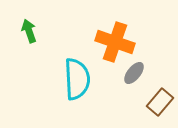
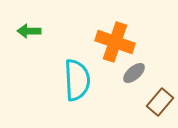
green arrow: rotated 70 degrees counterclockwise
gray ellipse: rotated 10 degrees clockwise
cyan semicircle: moved 1 px down
